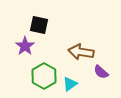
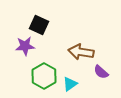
black square: rotated 12 degrees clockwise
purple star: rotated 30 degrees clockwise
